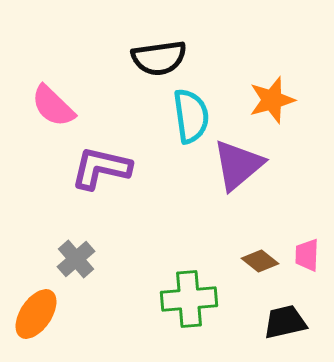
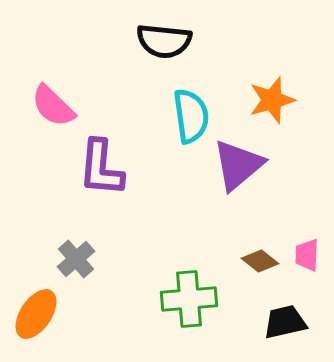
black semicircle: moved 5 px right, 17 px up; rotated 14 degrees clockwise
purple L-shape: rotated 98 degrees counterclockwise
